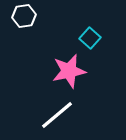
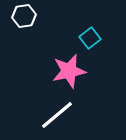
cyan square: rotated 10 degrees clockwise
